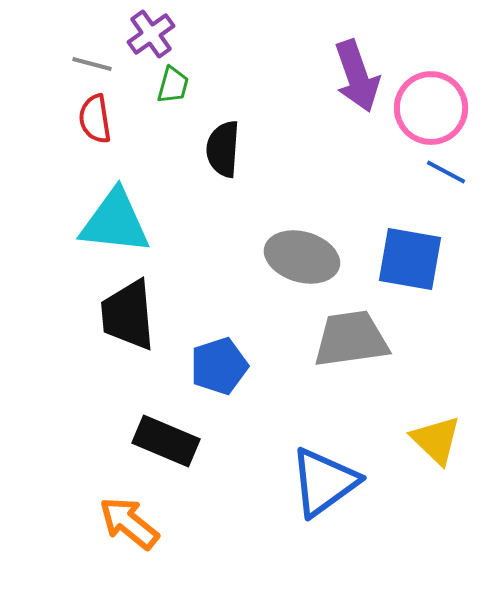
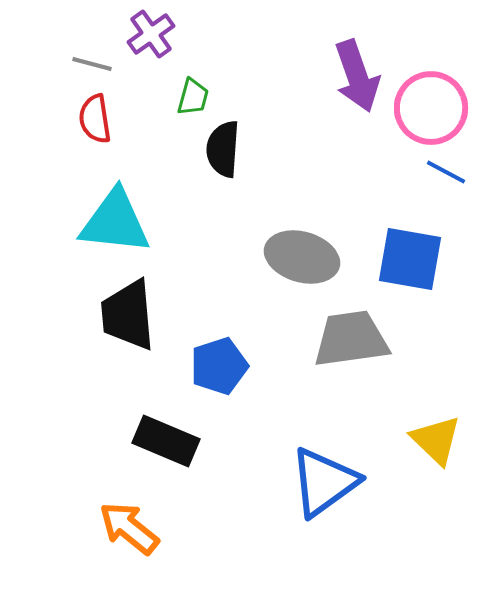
green trapezoid: moved 20 px right, 12 px down
orange arrow: moved 5 px down
